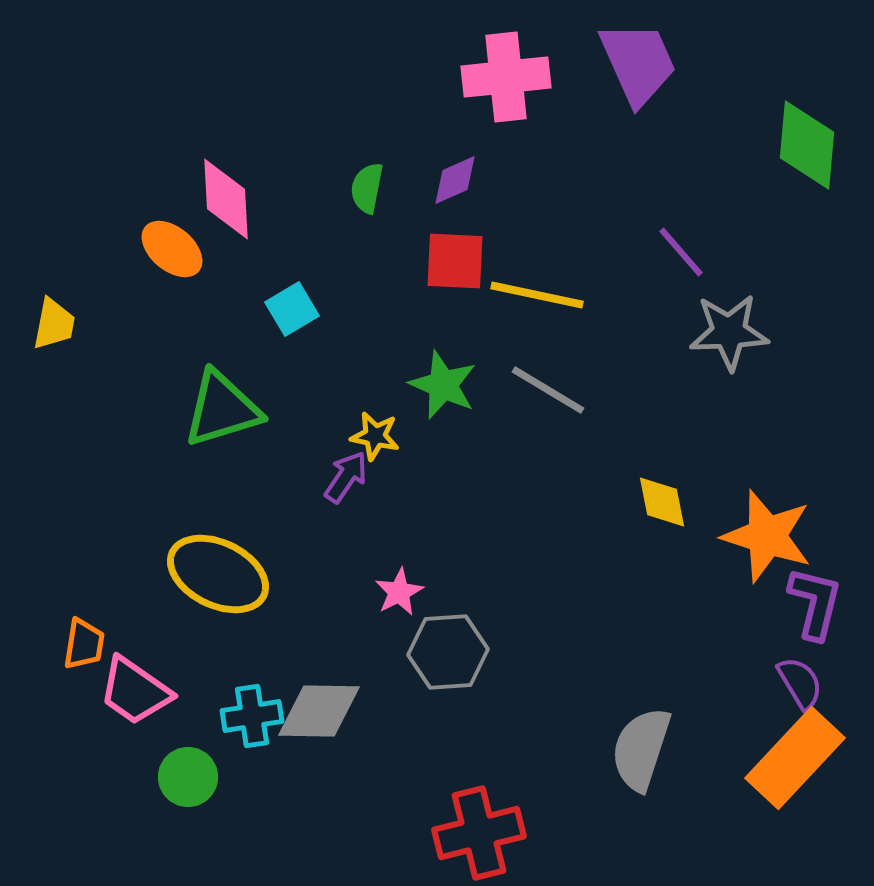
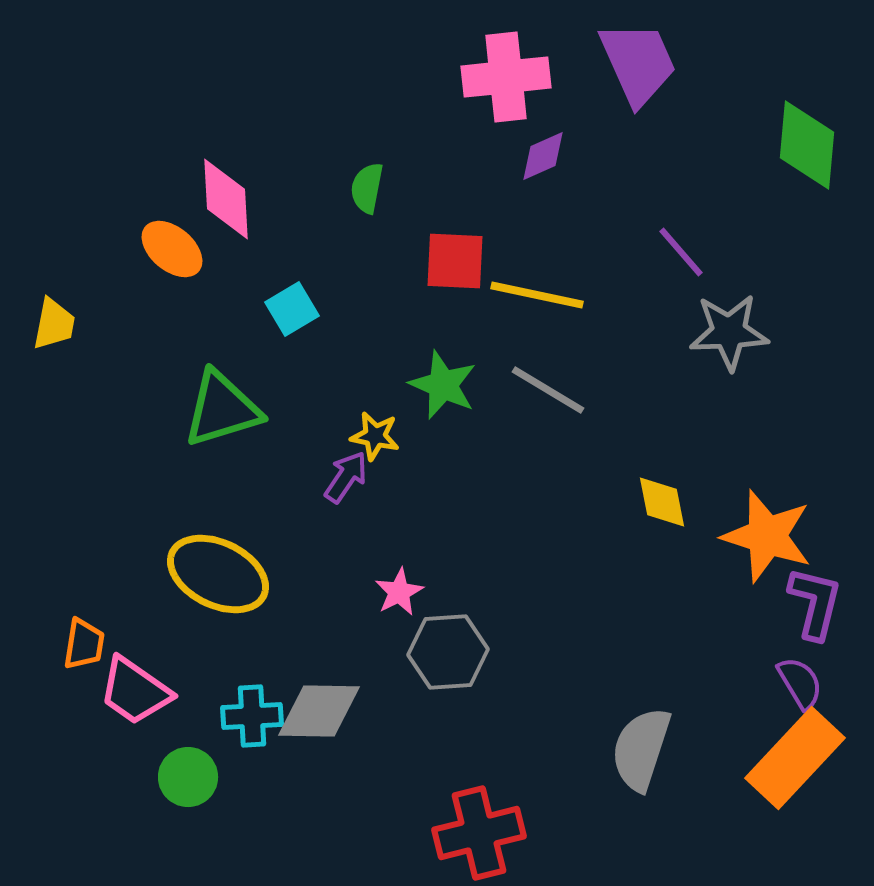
purple diamond: moved 88 px right, 24 px up
cyan cross: rotated 6 degrees clockwise
